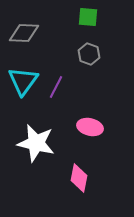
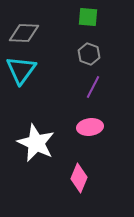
cyan triangle: moved 2 px left, 11 px up
purple line: moved 37 px right
pink ellipse: rotated 20 degrees counterclockwise
white star: rotated 12 degrees clockwise
pink diamond: rotated 12 degrees clockwise
